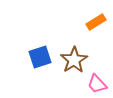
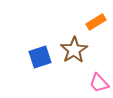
brown star: moved 10 px up
pink trapezoid: moved 2 px right, 1 px up
